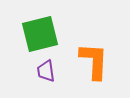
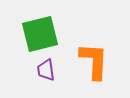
purple trapezoid: moved 1 px up
